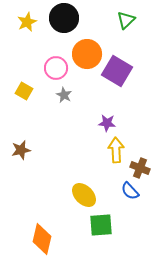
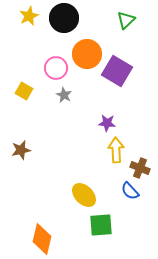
yellow star: moved 2 px right, 6 px up
